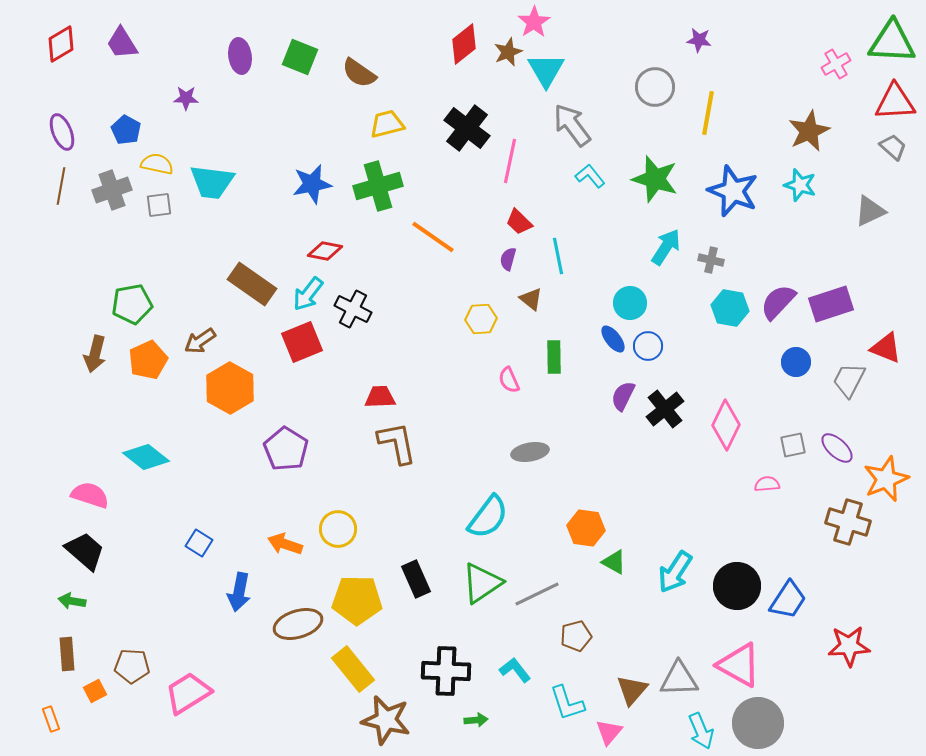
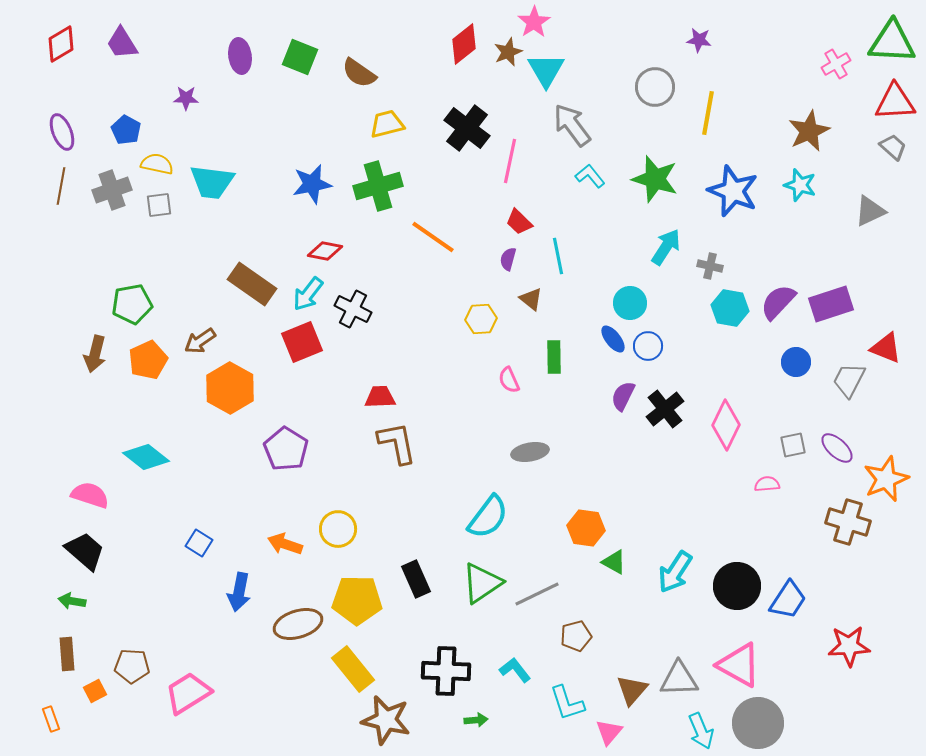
gray cross at (711, 260): moved 1 px left, 6 px down
